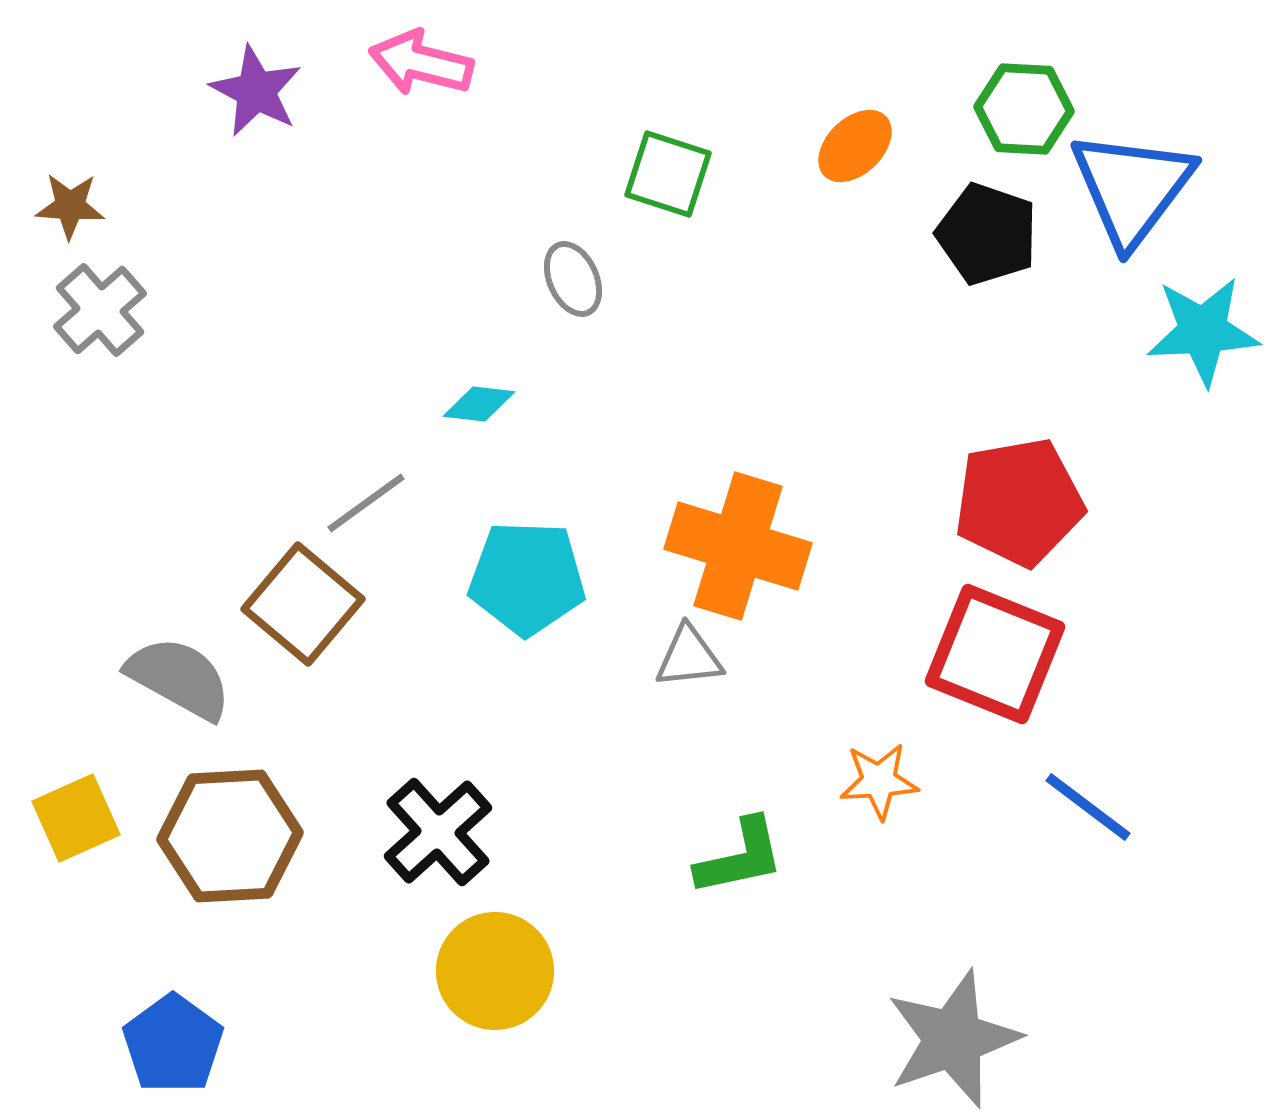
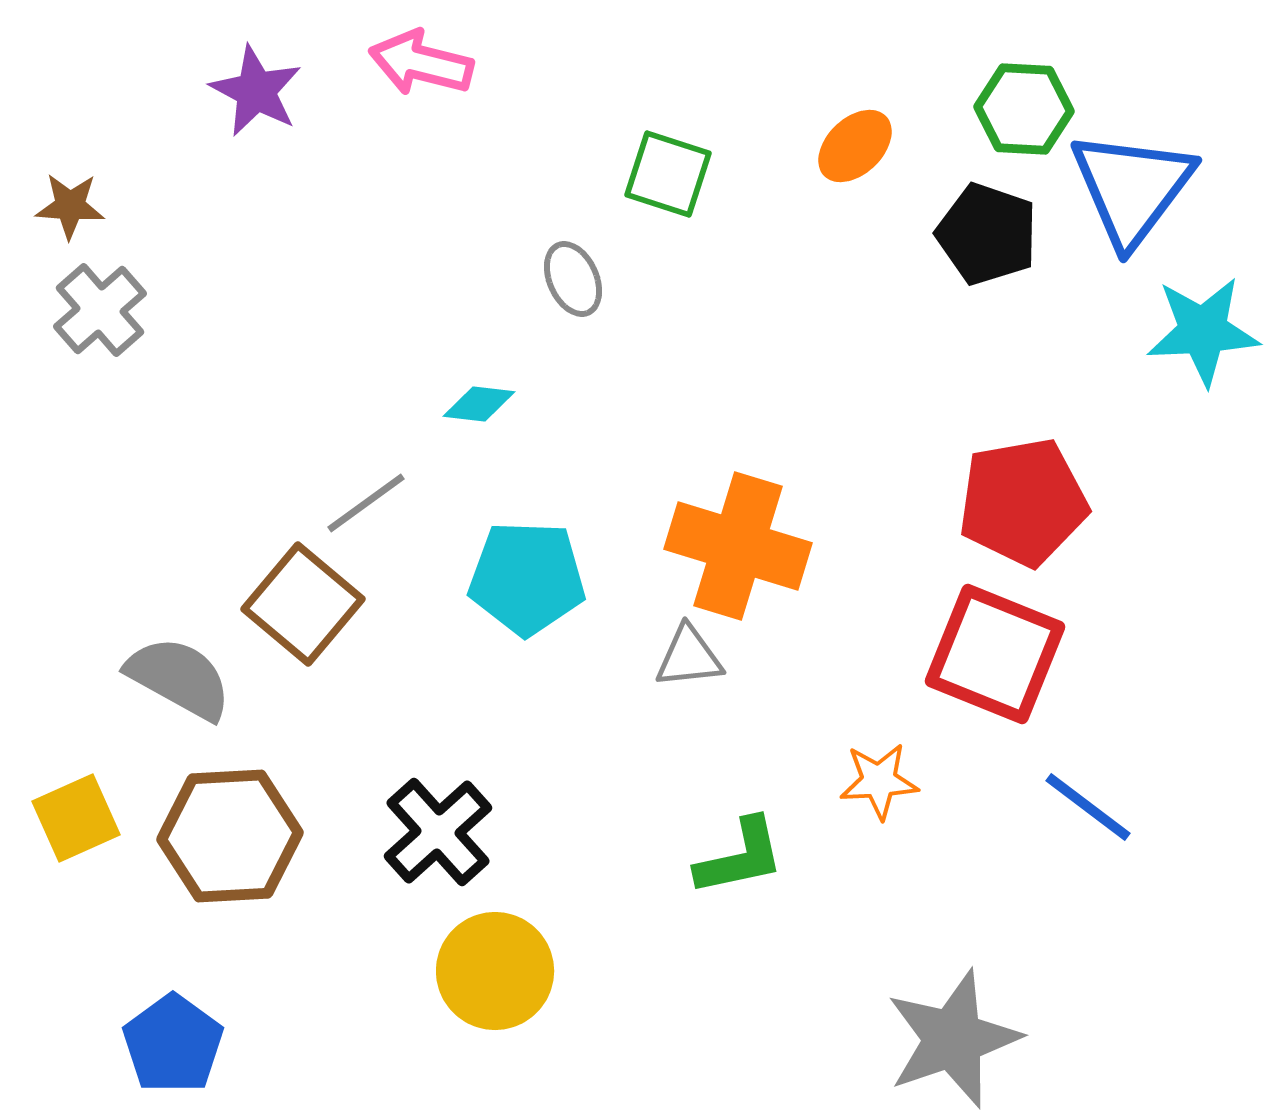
red pentagon: moved 4 px right
